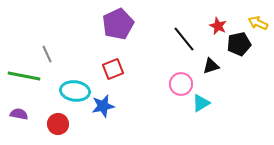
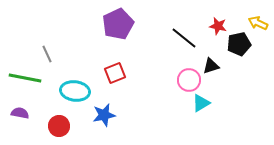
red star: rotated 12 degrees counterclockwise
black line: moved 1 px up; rotated 12 degrees counterclockwise
red square: moved 2 px right, 4 px down
green line: moved 1 px right, 2 px down
pink circle: moved 8 px right, 4 px up
blue star: moved 1 px right, 9 px down
purple semicircle: moved 1 px right, 1 px up
red circle: moved 1 px right, 2 px down
